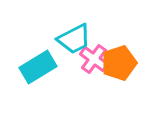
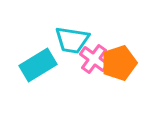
cyan trapezoid: moved 2 px left, 1 px down; rotated 36 degrees clockwise
cyan rectangle: moved 2 px up
